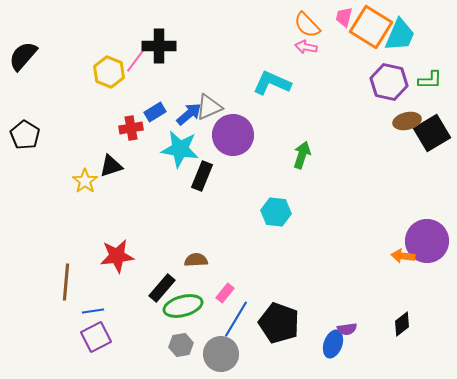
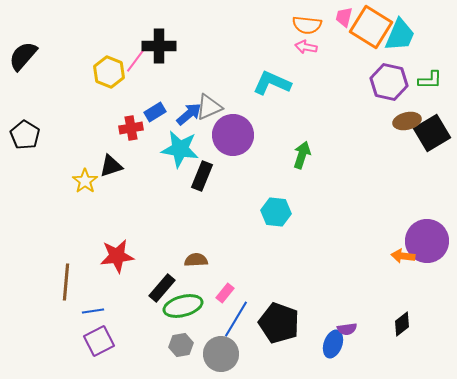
orange semicircle at (307, 25): rotated 40 degrees counterclockwise
purple square at (96, 337): moved 3 px right, 4 px down
